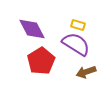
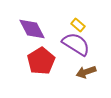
yellow rectangle: rotated 24 degrees clockwise
